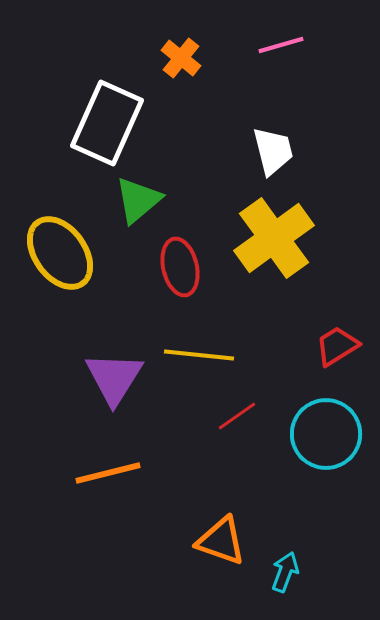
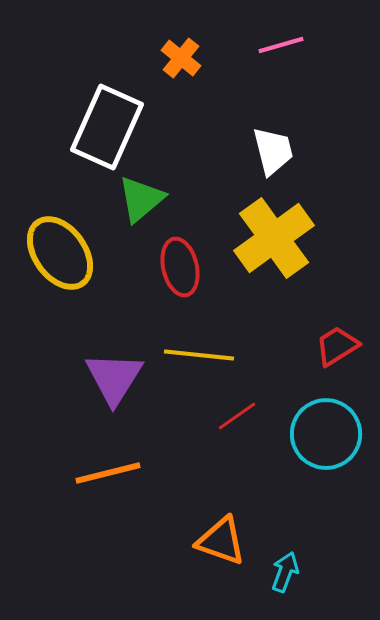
white rectangle: moved 4 px down
green triangle: moved 3 px right, 1 px up
